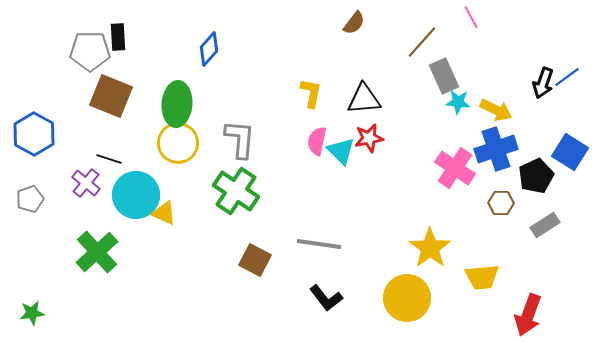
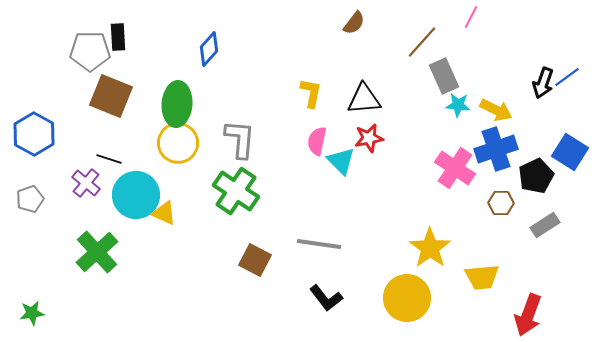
pink line at (471, 17): rotated 55 degrees clockwise
cyan star at (458, 102): moved 3 px down
cyan triangle at (341, 151): moved 10 px down
